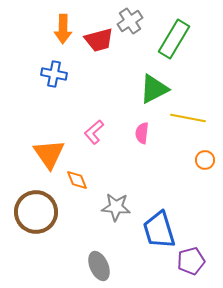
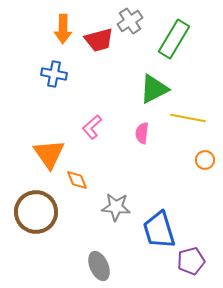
pink L-shape: moved 2 px left, 5 px up
